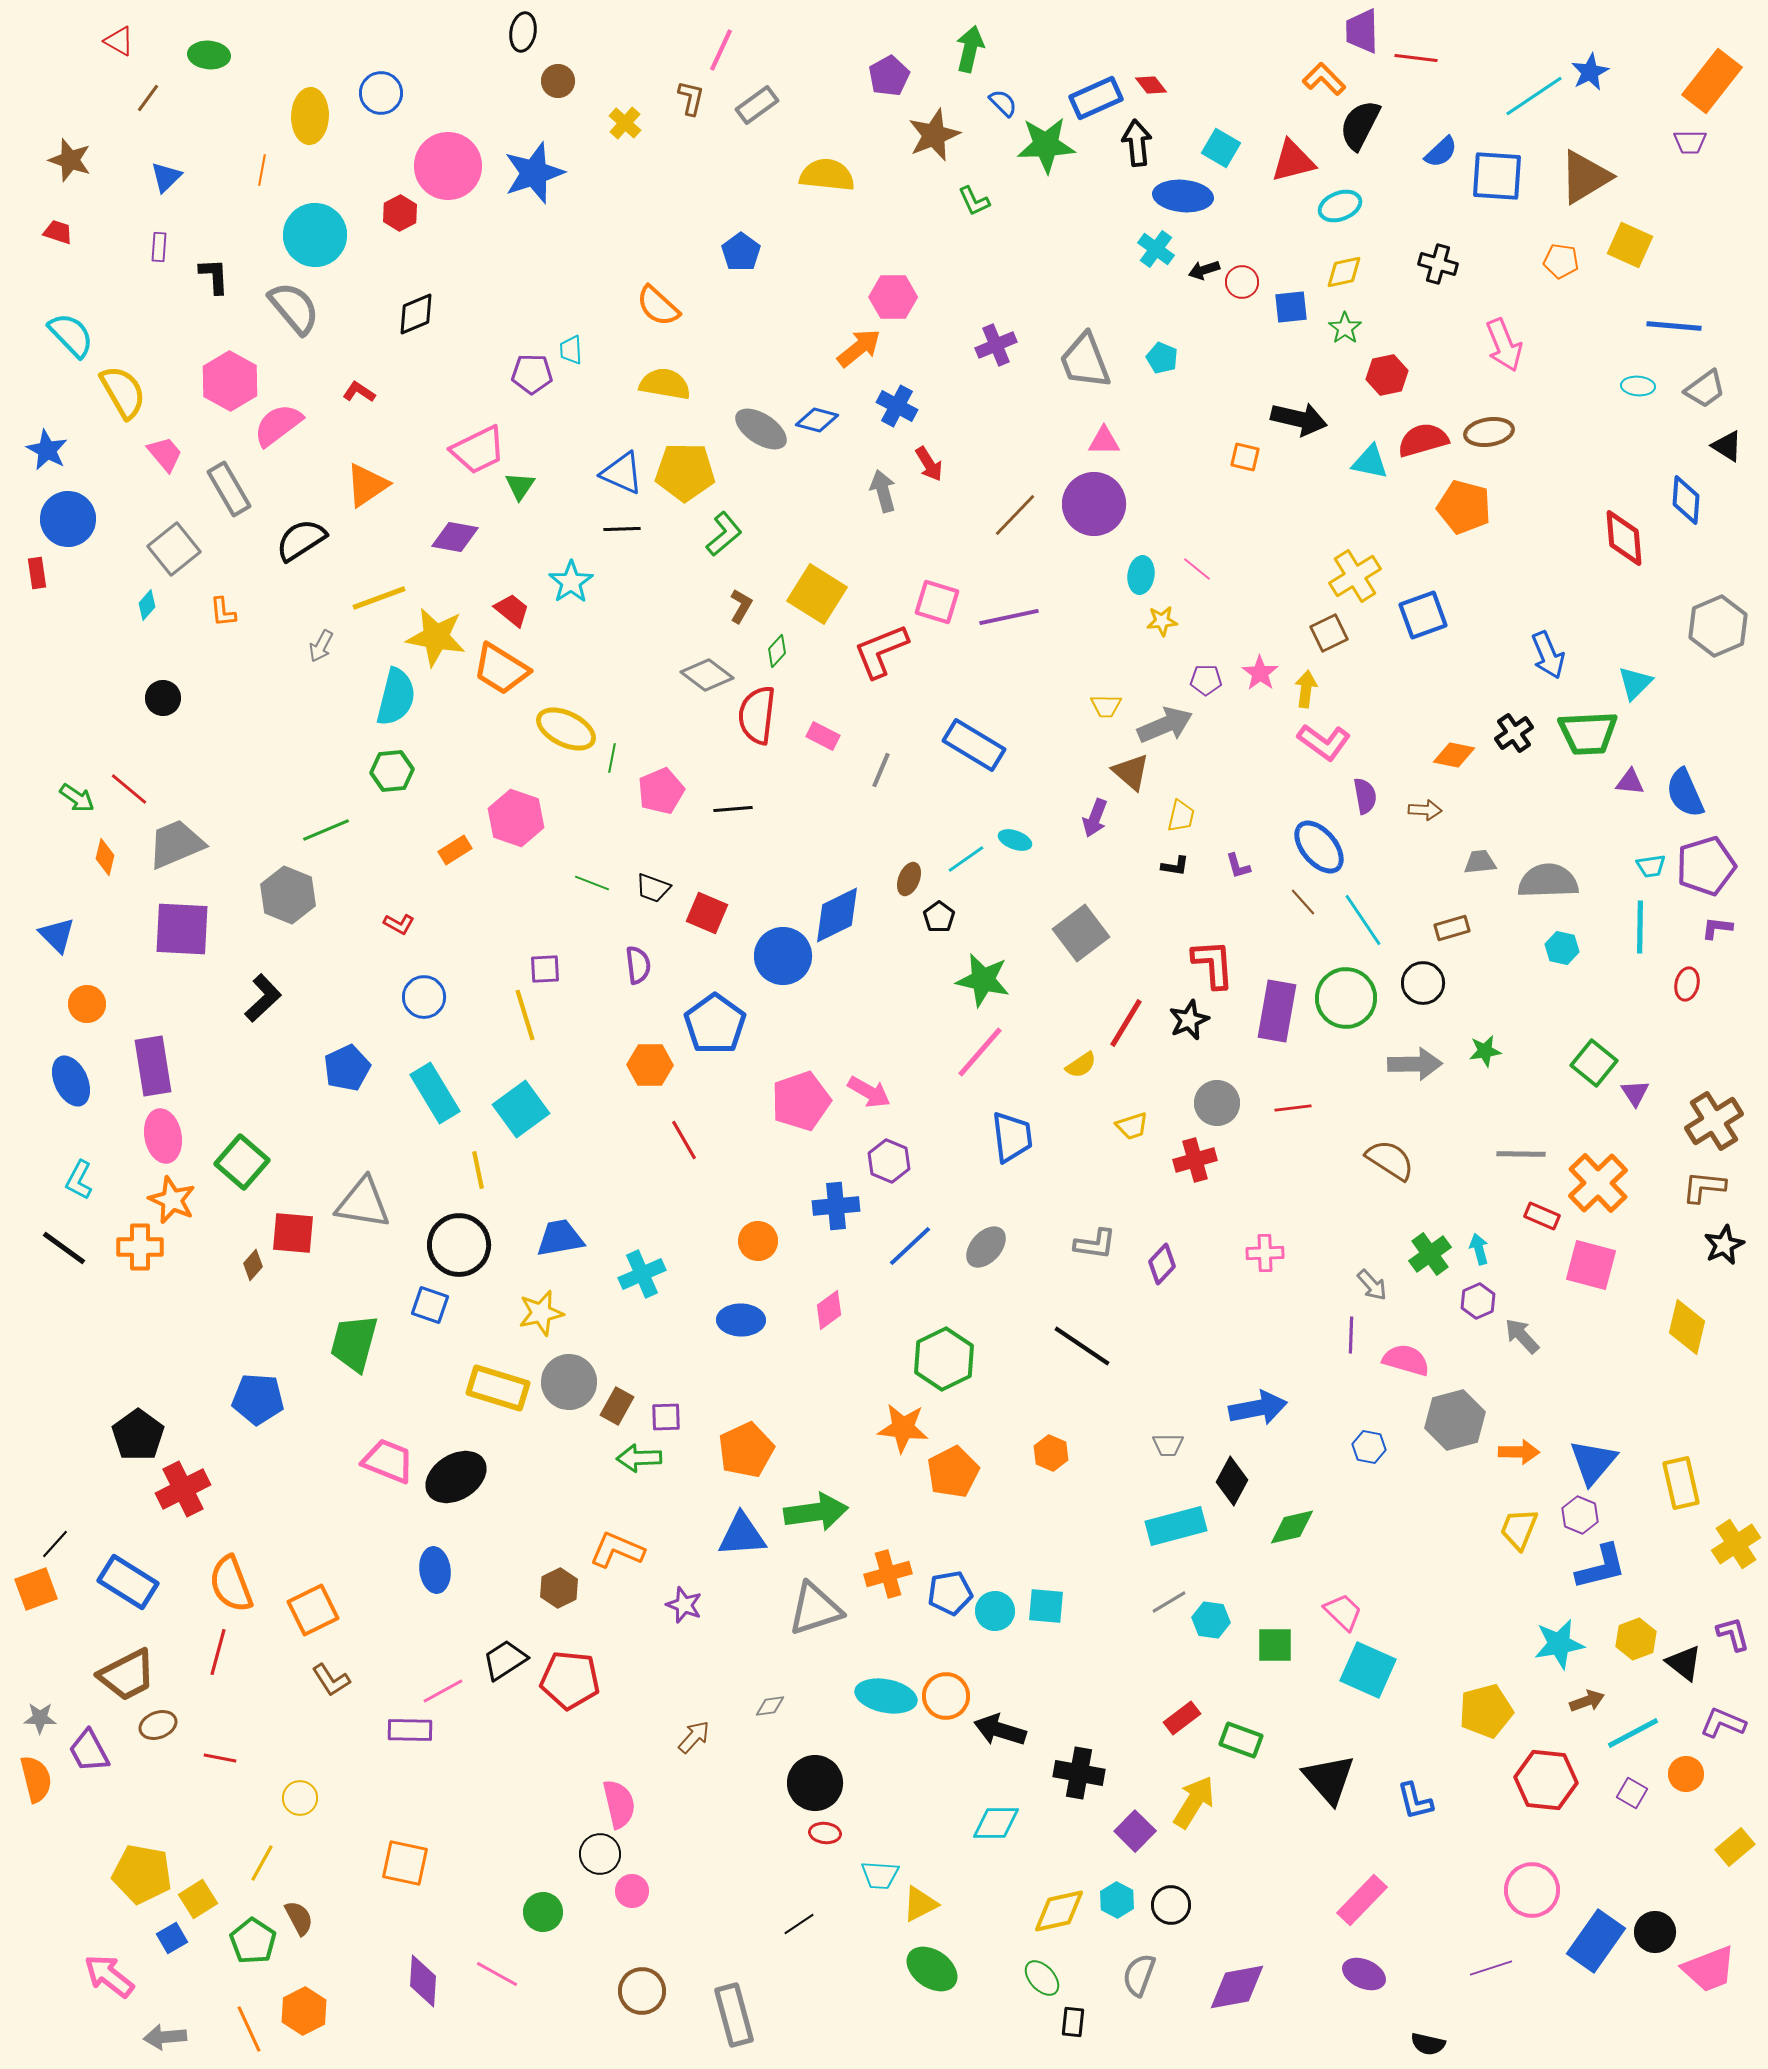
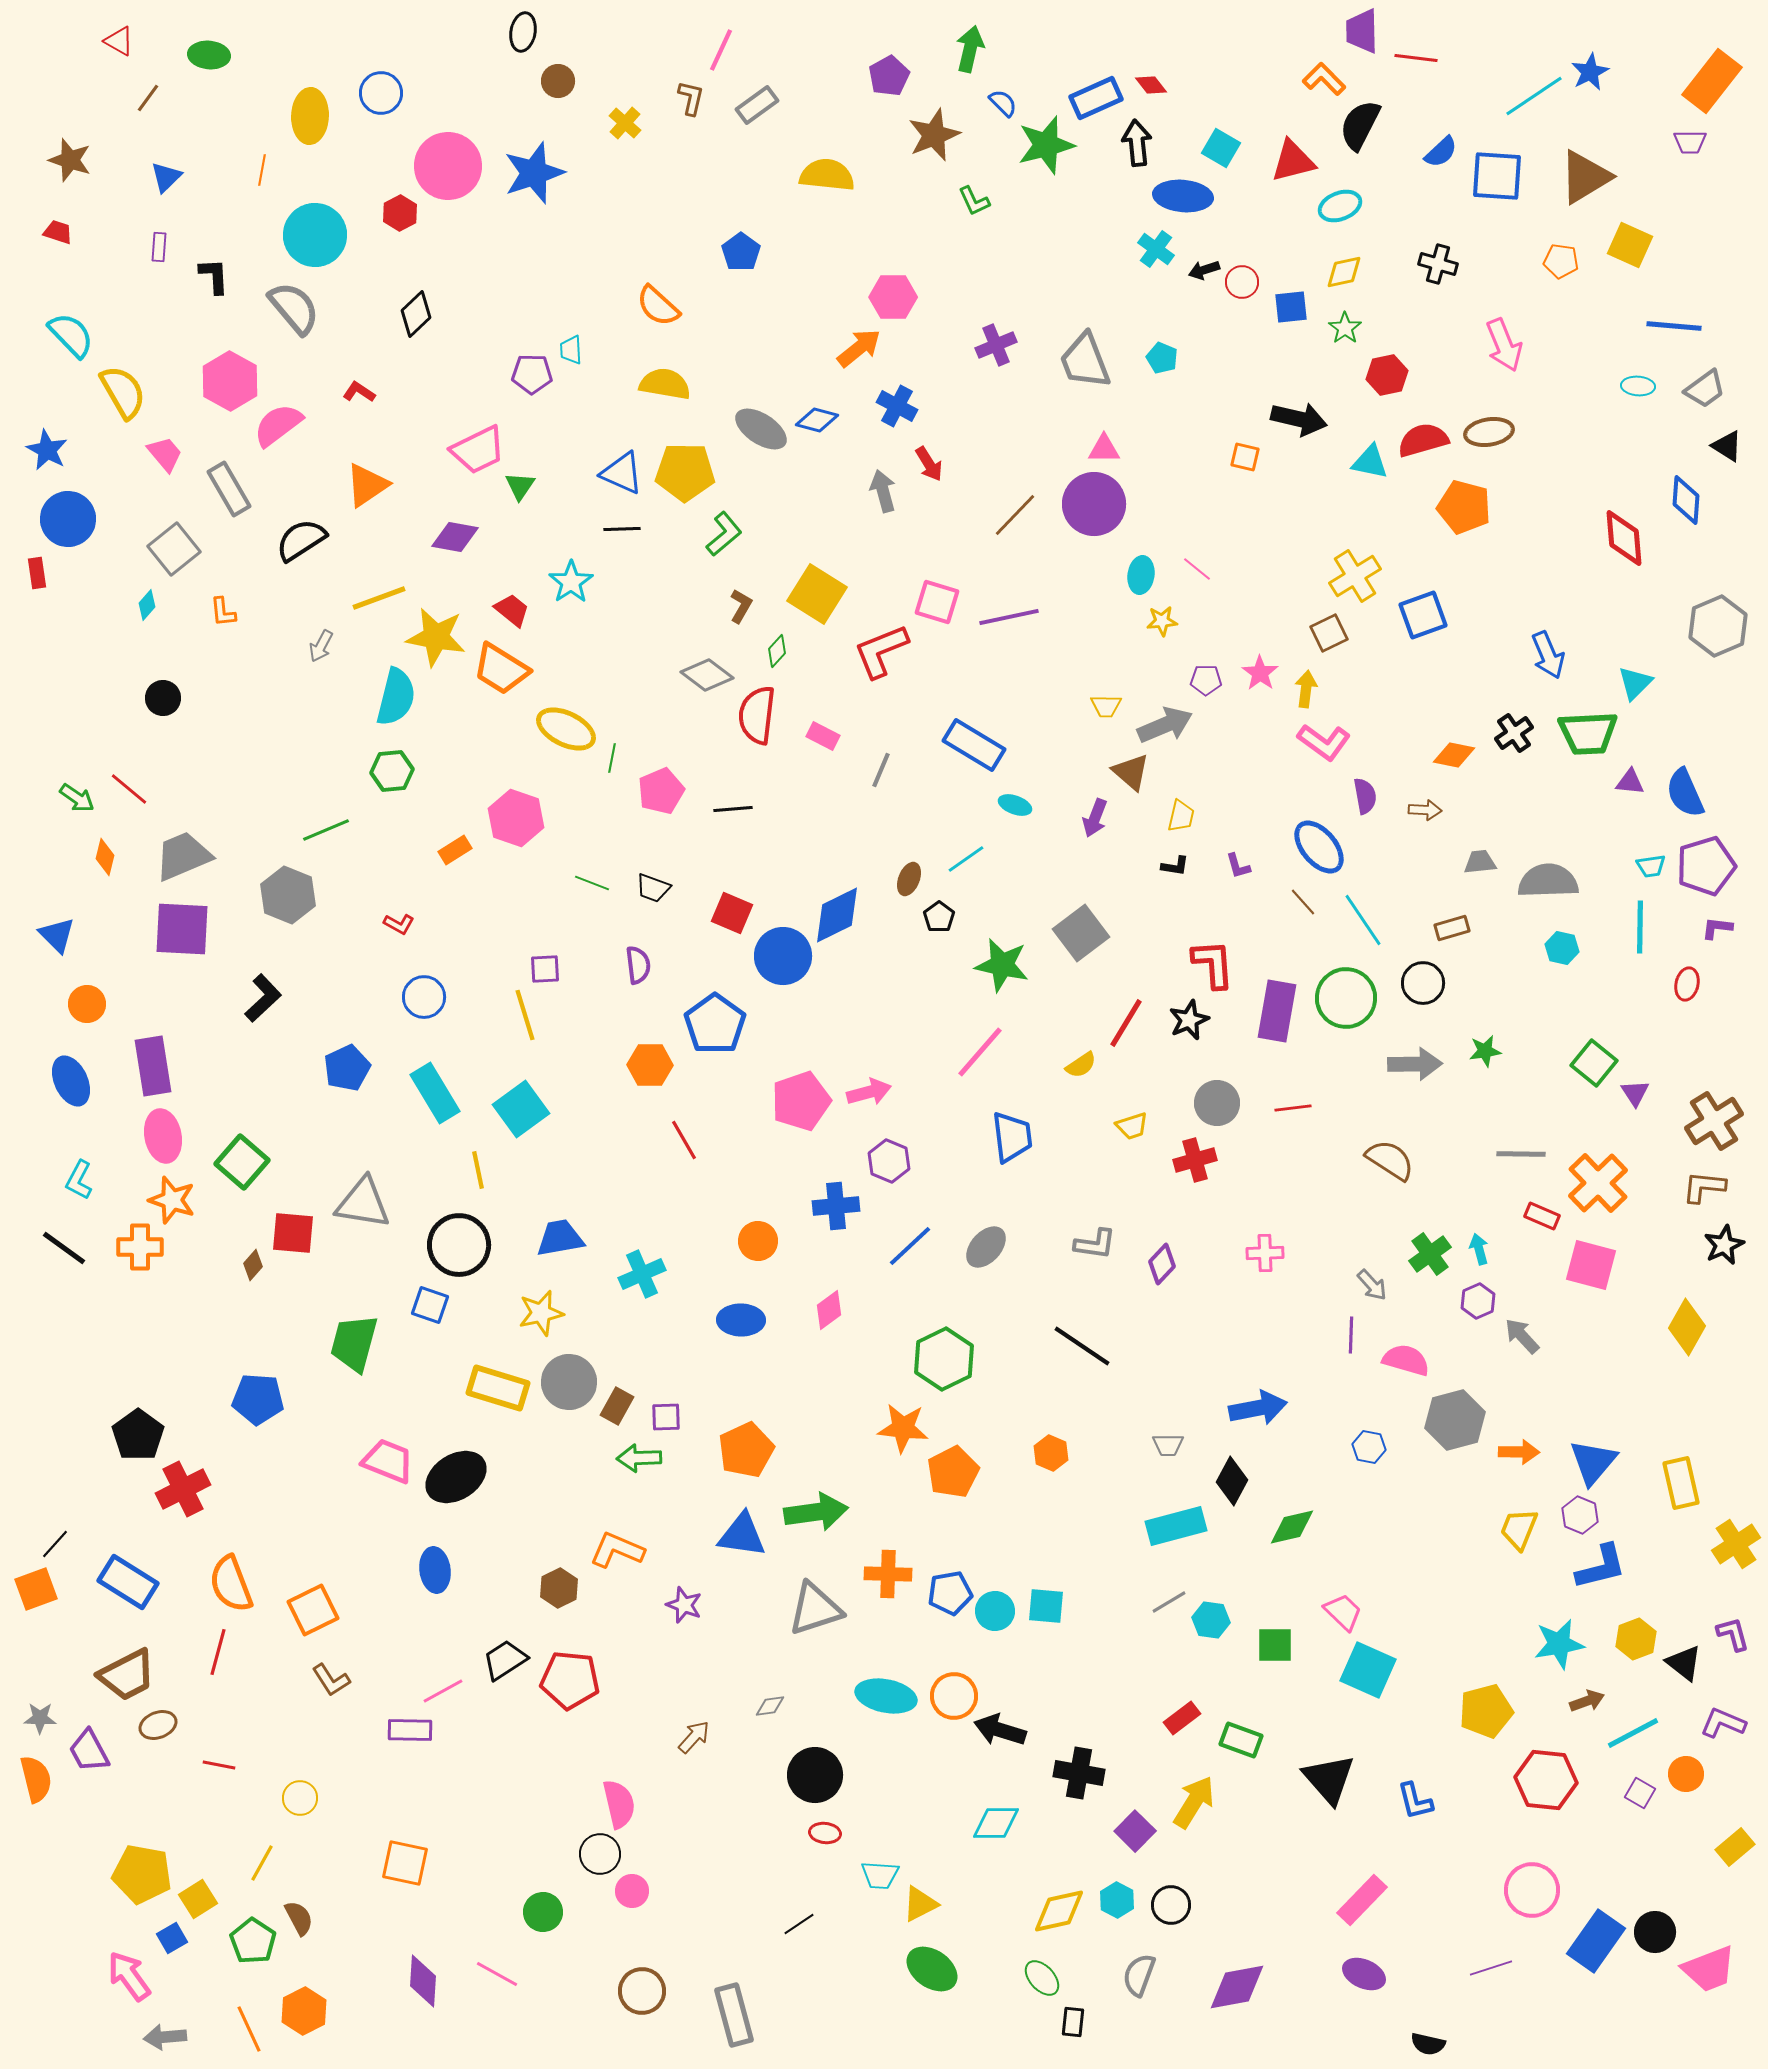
green star at (1046, 145): rotated 12 degrees counterclockwise
black diamond at (416, 314): rotated 21 degrees counterclockwise
pink triangle at (1104, 441): moved 8 px down
cyan ellipse at (1015, 840): moved 35 px up
gray trapezoid at (176, 844): moved 7 px right, 12 px down
red square at (707, 913): moved 25 px right
green star at (983, 980): moved 19 px right, 15 px up
pink arrow at (869, 1092): rotated 45 degrees counterclockwise
orange star at (172, 1200): rotated 6 degrees counterclockwise
yellow diamond at (1687, 1327): rotated 16 degrees clockwise
blue triangle at (742, 1535): rotated 12 degrees clockwise
orange cross at (888, 1574): rotated 18 degrees clockwise
orange circle at (946, 1696): moved 8 px right
red line at (220, 1758): moved 1 px left, 7 px down
black circle at (815, 1783): moved 8 px up
purple square at (1632, 1793): moved 8 px right
pink arrow at (109, 1976): moved 20 px right; rotated 16 degrees clockwise
